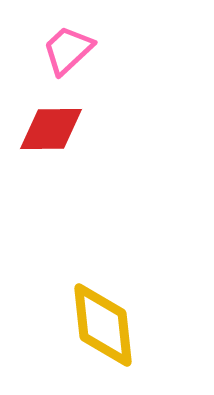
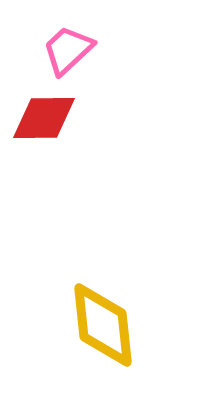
red diamond: moved 7 px left, 11 px up
